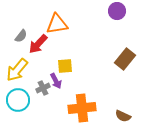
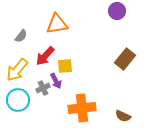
red arrow: moved 7 px right, 12 px down
